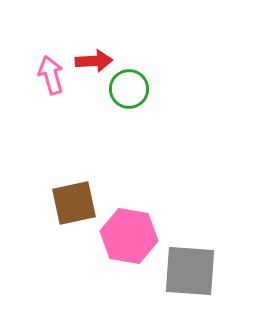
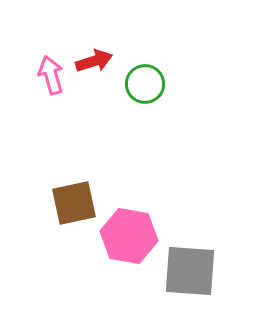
red arrow: rotated 15 degrees counterclockwise
green circle: moved 16 px right, 5 px up
